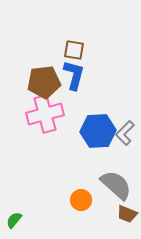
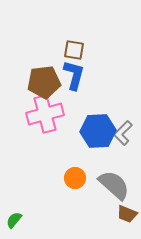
gray L-shape: moved 2 px left
gray semicircle: moved 2 px left
orange circle: moved 6 px left, 22 px up
